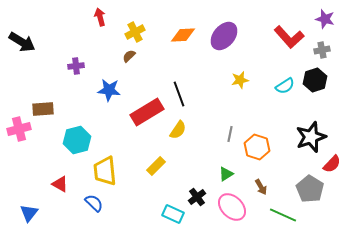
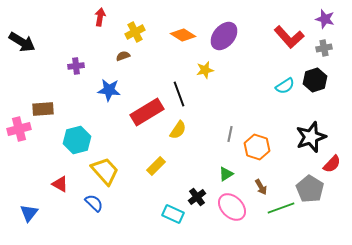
red arrow: rotated 24 degrees clockwise
orange diamond: rotated 35 degrees clockwise
gray cross: moved 2 px right, 2 px up
brown semicircle: moved 6 px left; rotated 24 degrees clockwise
yellow star: moved 35 px left, 10 px up
yellow trapezoid: rotated 144 degrees clockwise
green line: moved 2 px left, 7 px up; rotated 44 degrees counterclockwise
